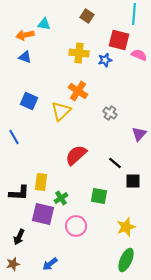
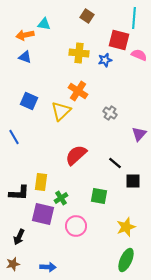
cyan line: moved 4 px down
blue arrow: moved 2 px left, 3 px down; rotated 140 degrees counterclockwise
